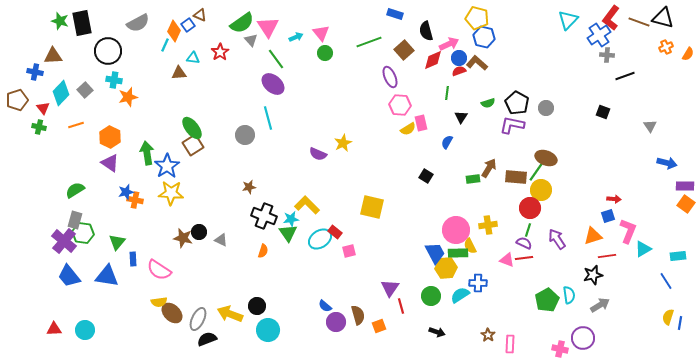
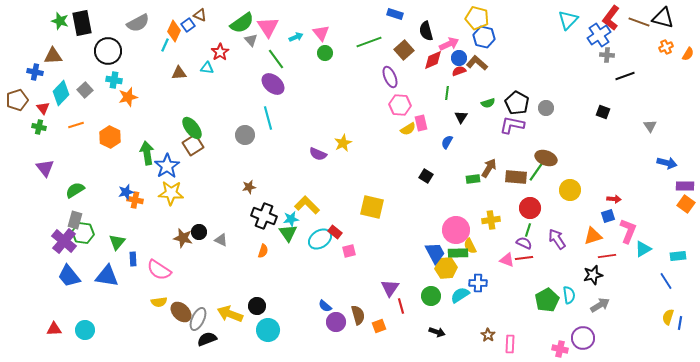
cyan triangle at (193, 58): moved 14 px right, 10 px down
purple triangle at (110, 163): moved 65 px left, 5 px down; rotated 18 degrees clockwise
yellow circle at (541, 190): moved 29 px right
yellow cross at (488, 225): moved 3 px right, 5 px up
brown ellipse at (172, 313): moved 9 px right, 1 px up
